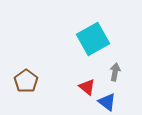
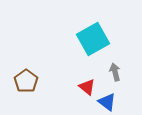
gray arrow: rotated 24 degrees counterclockwise
